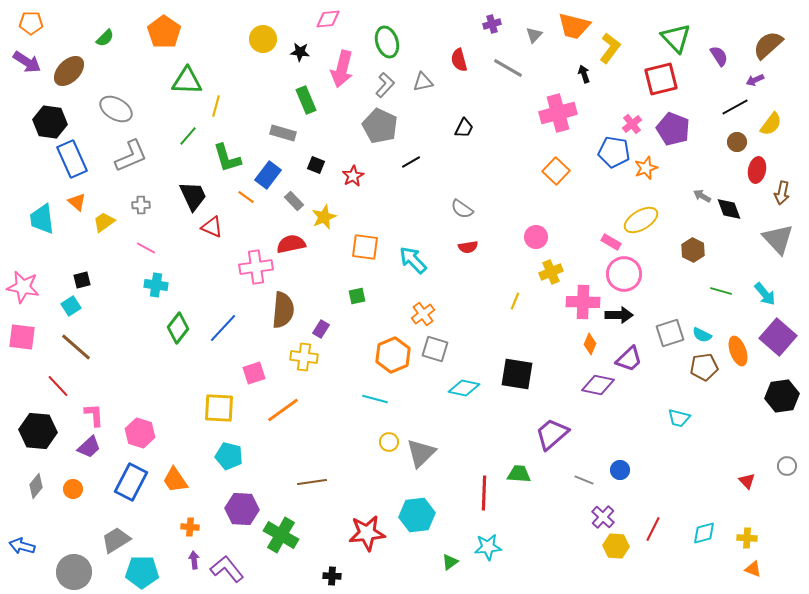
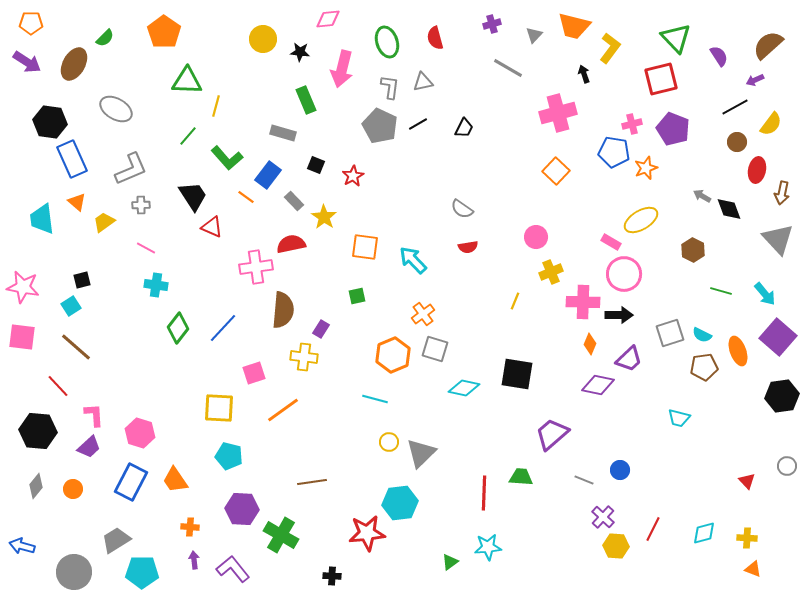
red semicircle at (459, 60): moved 24 px left, 22 px up
brown ellipse at (69, 71): moved 5 px right, 7 px up; rotated 16 degrees counterclockwise
gray L-shape at (385, 85): moved 5 px right, 2 px down; rotated 35 degrees counterclockwise
pink cross at (632, 124): rotated 24 degrees clockwise
gray L-shape at (131, 156): moved 13 px down
green L-shape at (227, 158): rotated 24 degrees counterclockwise
black line at (411, 162): moved 7 px right, 38 px up
black trapezoid at (193, 196): rotated 8 degrees counterclockwise
yellow star at (324, 217): rotated 15 degrees counterclockwise
green trapezoid at (519, 474): moved 2 px right, 3 px down
cyan hexagon at (417, 515): moved 17 px left, 12 px up
purple L-shape at (227, 569): moved 6 px right
